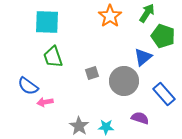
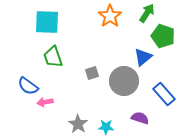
gray star: moved 1 px left, 2 px up
